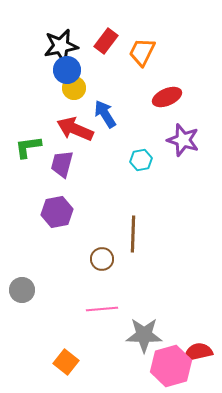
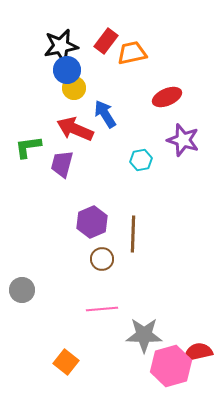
orange trapezoid: moved 10 px left, 1 px down; rotated 52 degrees clockwise
purple hexagon: moved 35 px right, 10 px down; rotated 12 degrees counterclockwise
